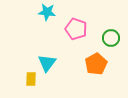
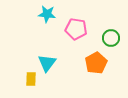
cyan star: moved 2 px down
pink pentagon: rotated 10 degrees counterclockwise
orange pentagon: moved 1 px up
